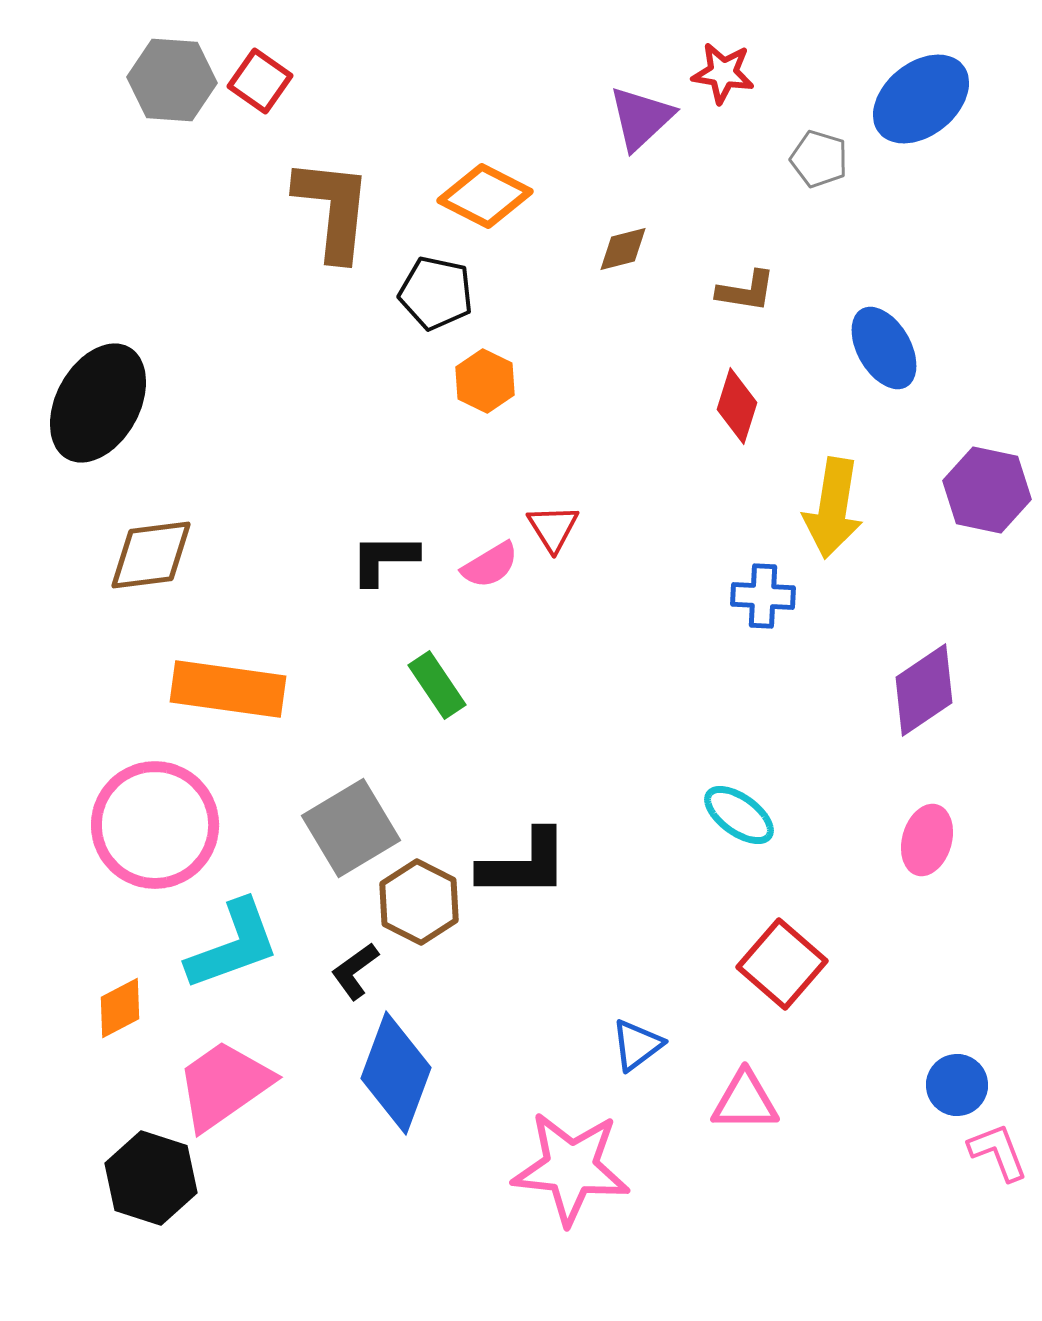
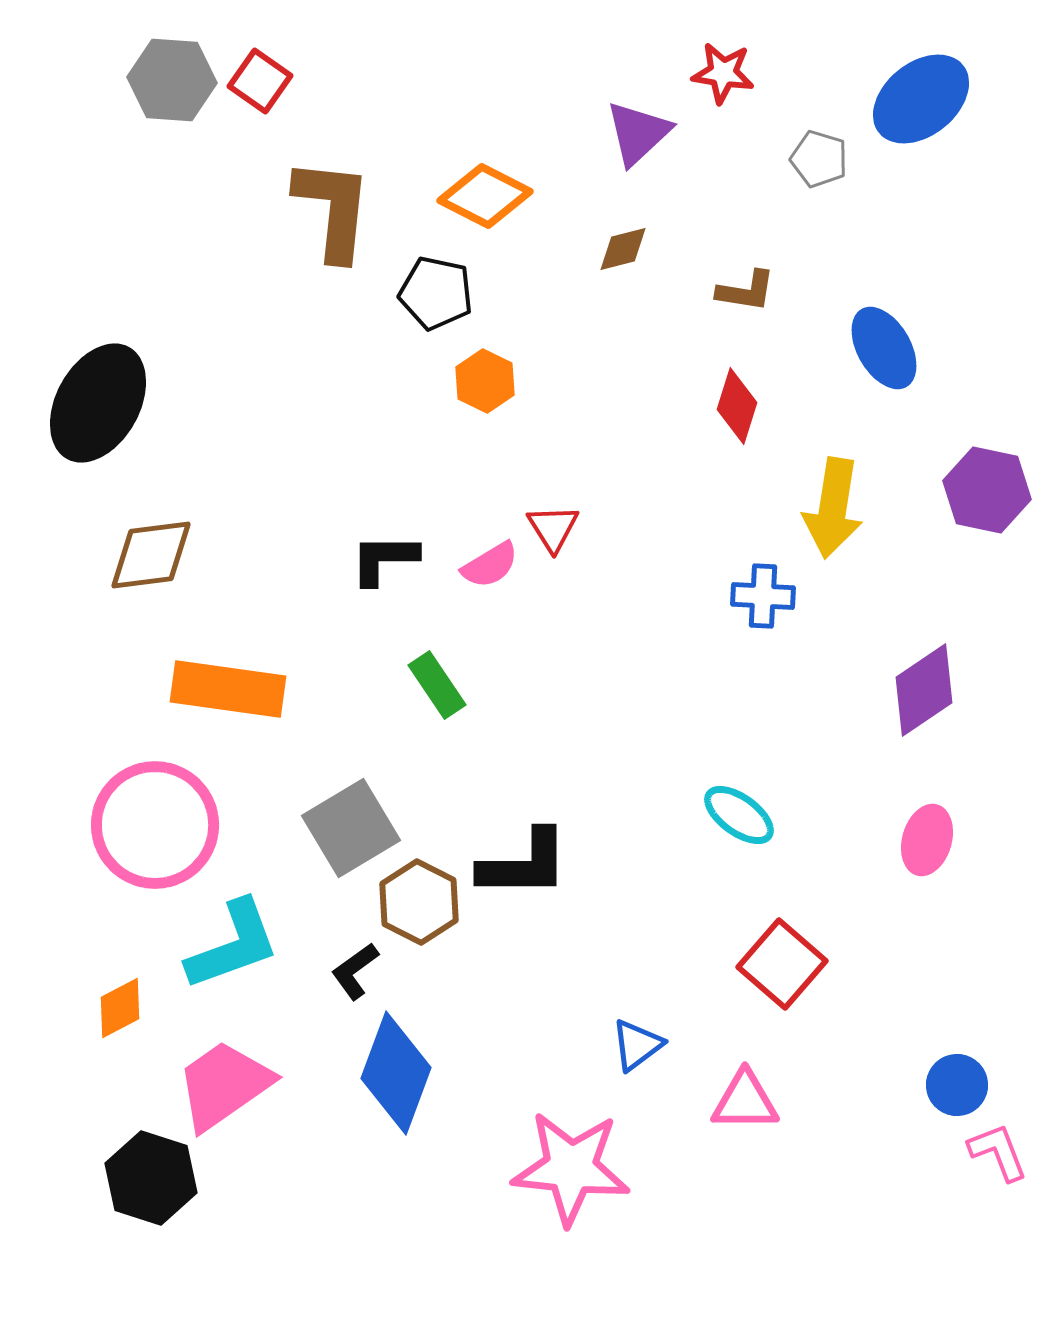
purple triangle at (641, 118): moved 3 px left, 15 px down
